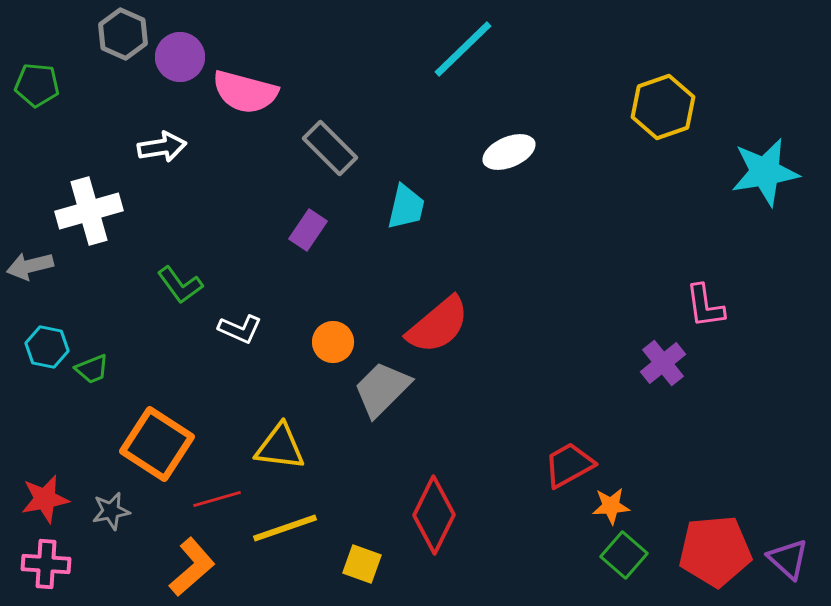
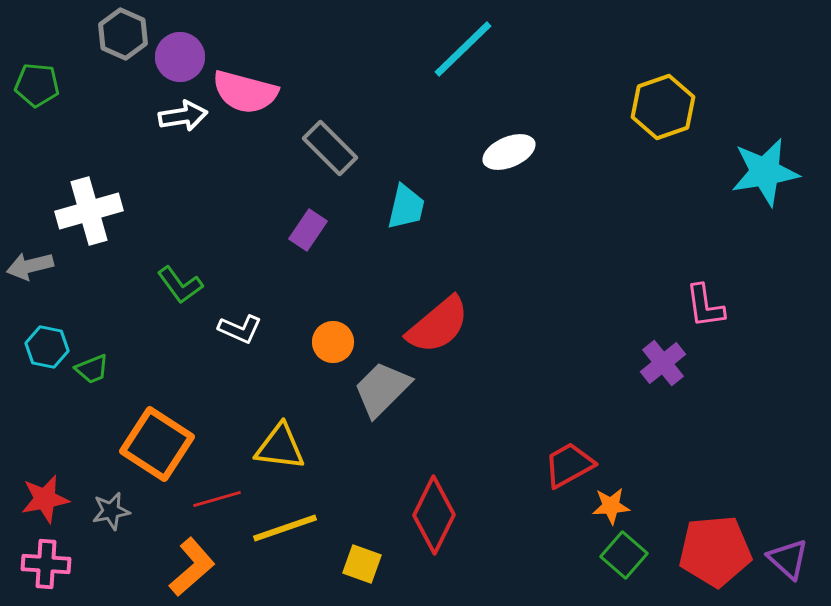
white arrow: moved 21 px right, 31 px up
